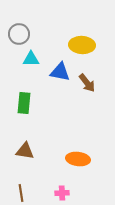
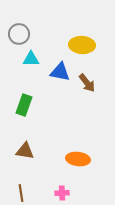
green rectangle: moved 2 px down; rotated 15 degrees clockwise
